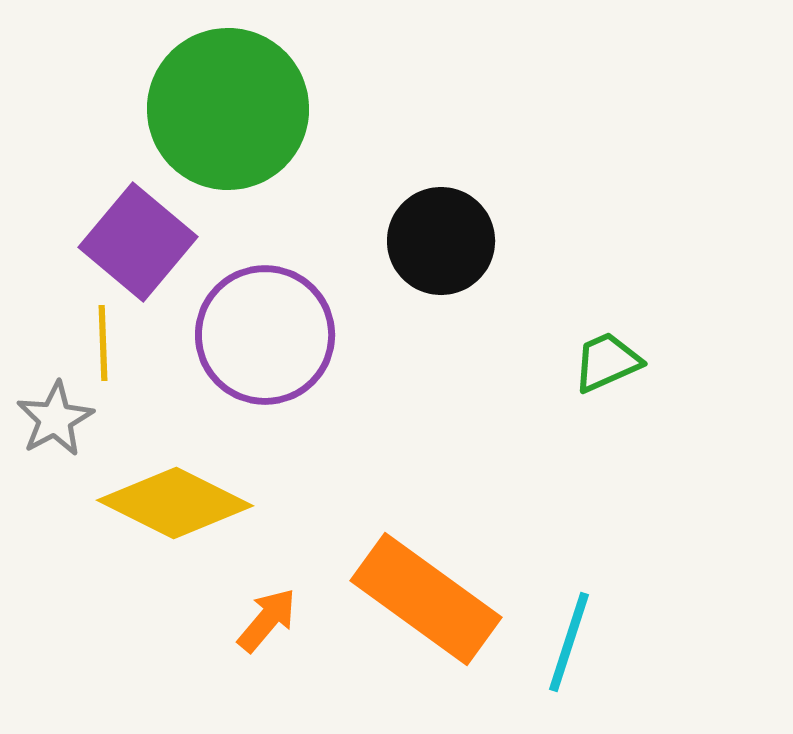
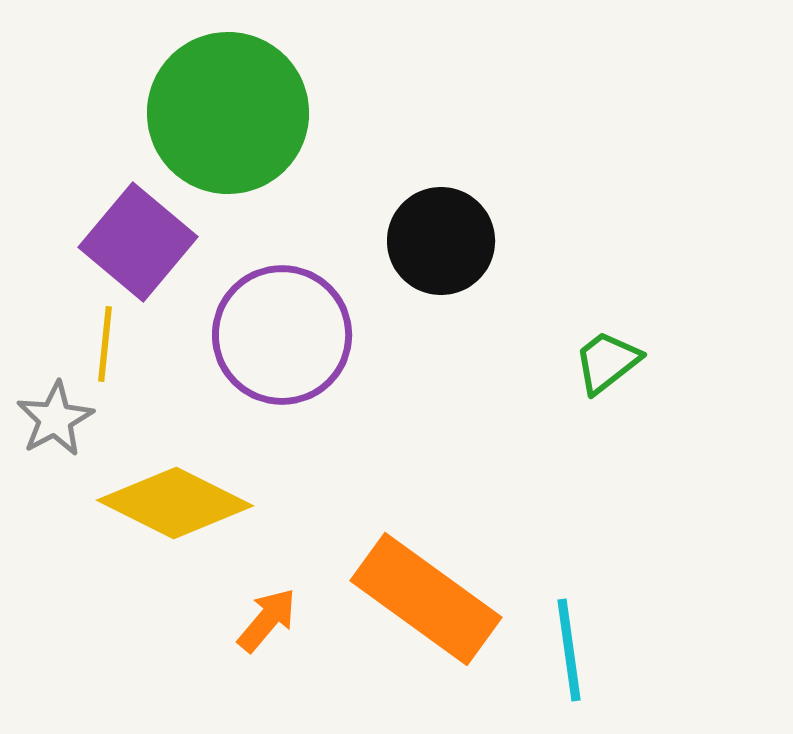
green circle: moved 4 px down
purple circle: moved 17 px right
yellow line: moved 2 px right, 1 px down; rotated 8 degrees clockwise
green trapezoid: rotated 14 degrees counterclockwise
cyan line: moved 8 px down; rotated 26 degrees counterclockwise
